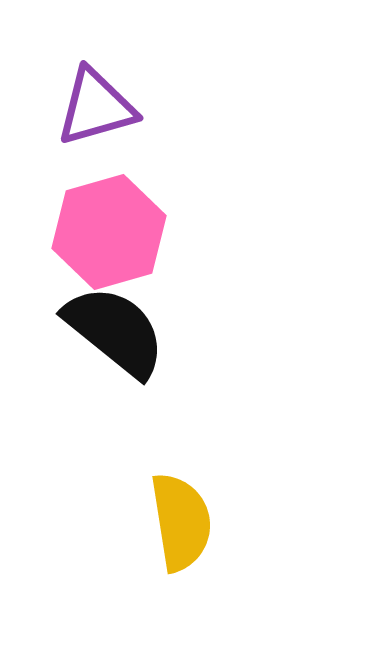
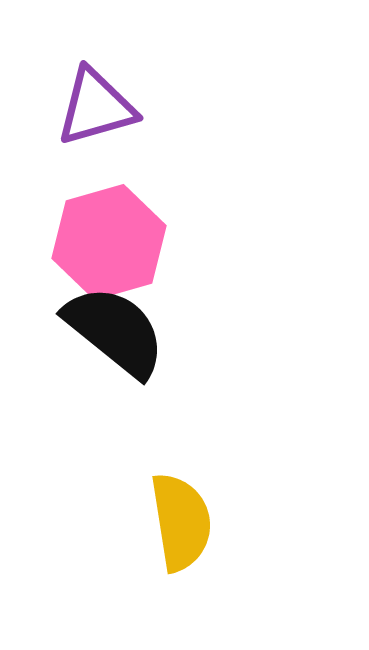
pink hexagon: moved 10 px down
